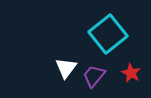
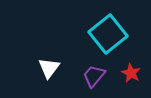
white triangle: moved 17 px left
